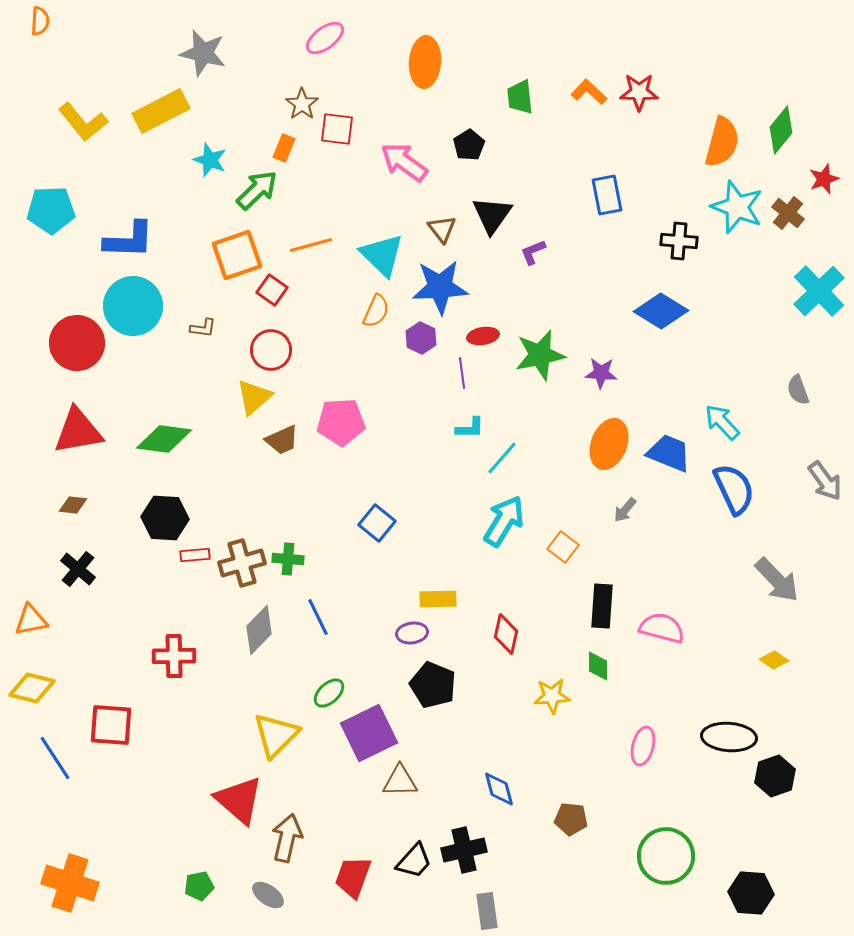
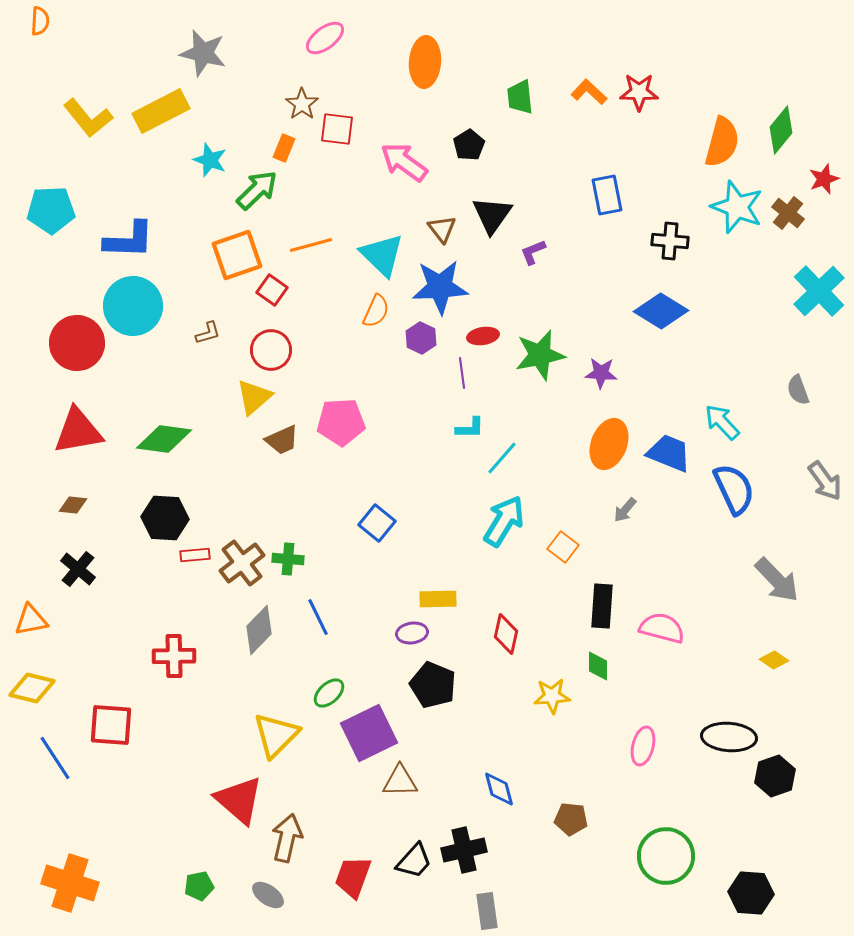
yellow L-shape at (83, 122): moved 5 px right, 4 px up
black cross at (679, 241): moved 9 px left
brown L-shape at (203, 328): moved 5 px right, 5 px down; rotated 24 degrees counterclockwise
brown cross at (242, 563): rotated 21 degrees counterclockwise
